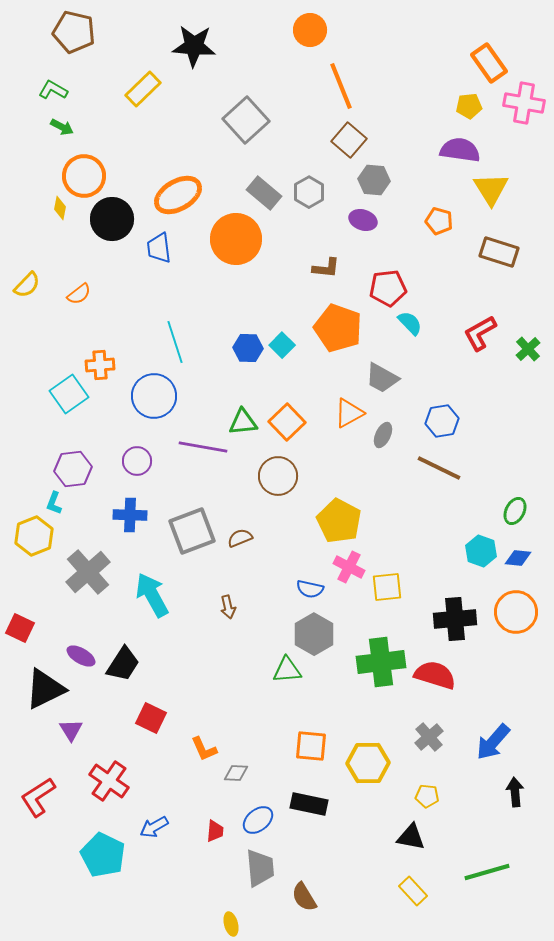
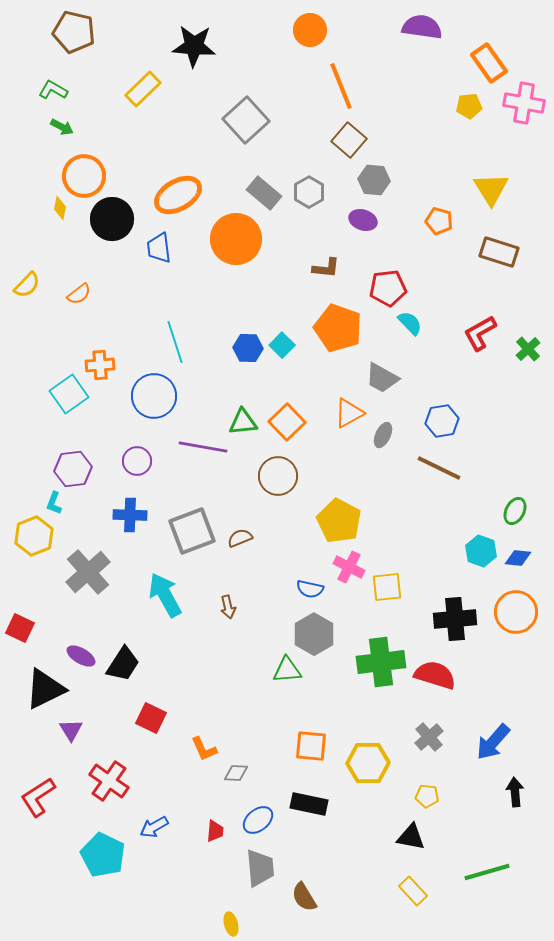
purple semicircle at (460, 150): moved 38 px left, 123 px up
cyan arrow at (152, 595): moved 13 px right
